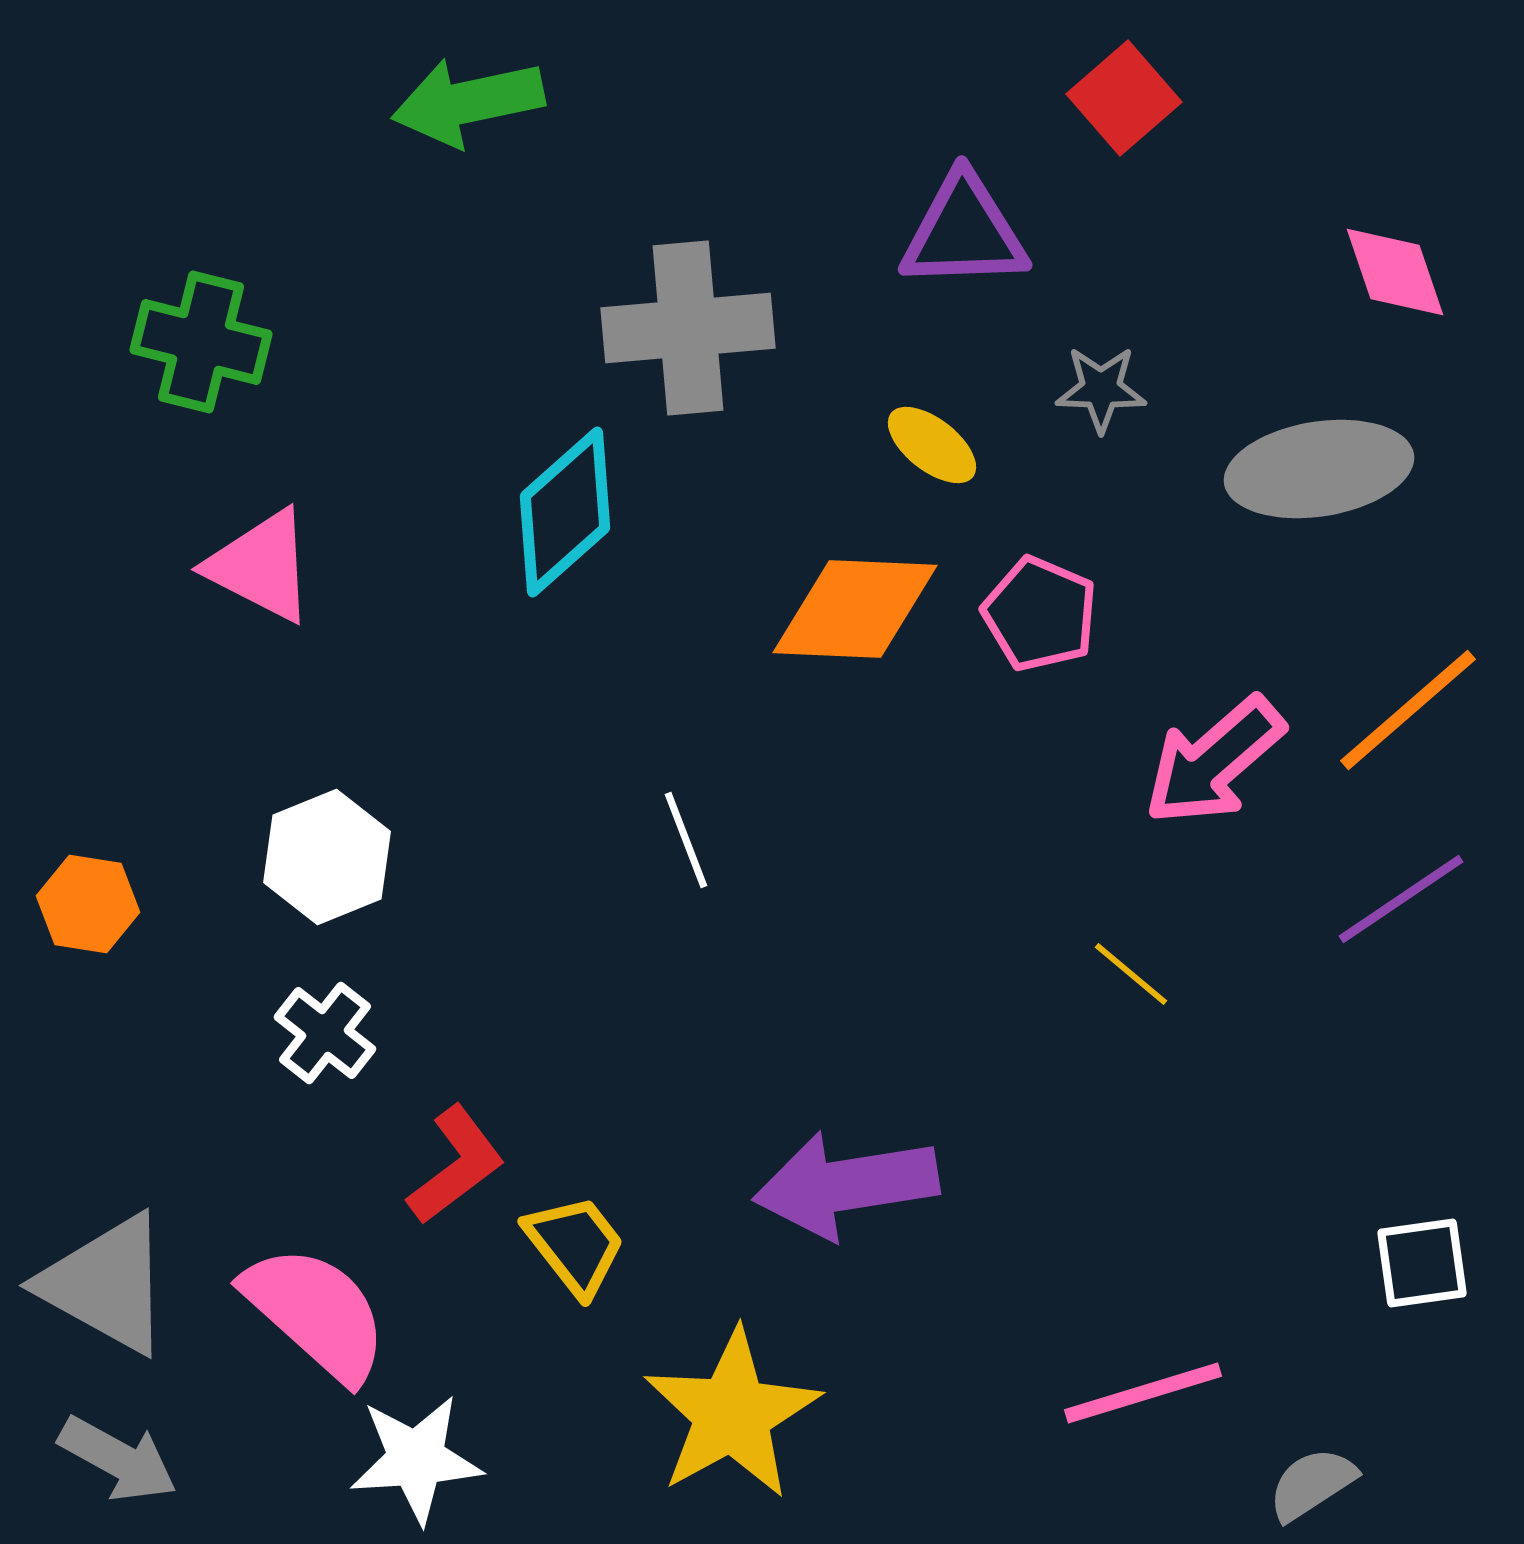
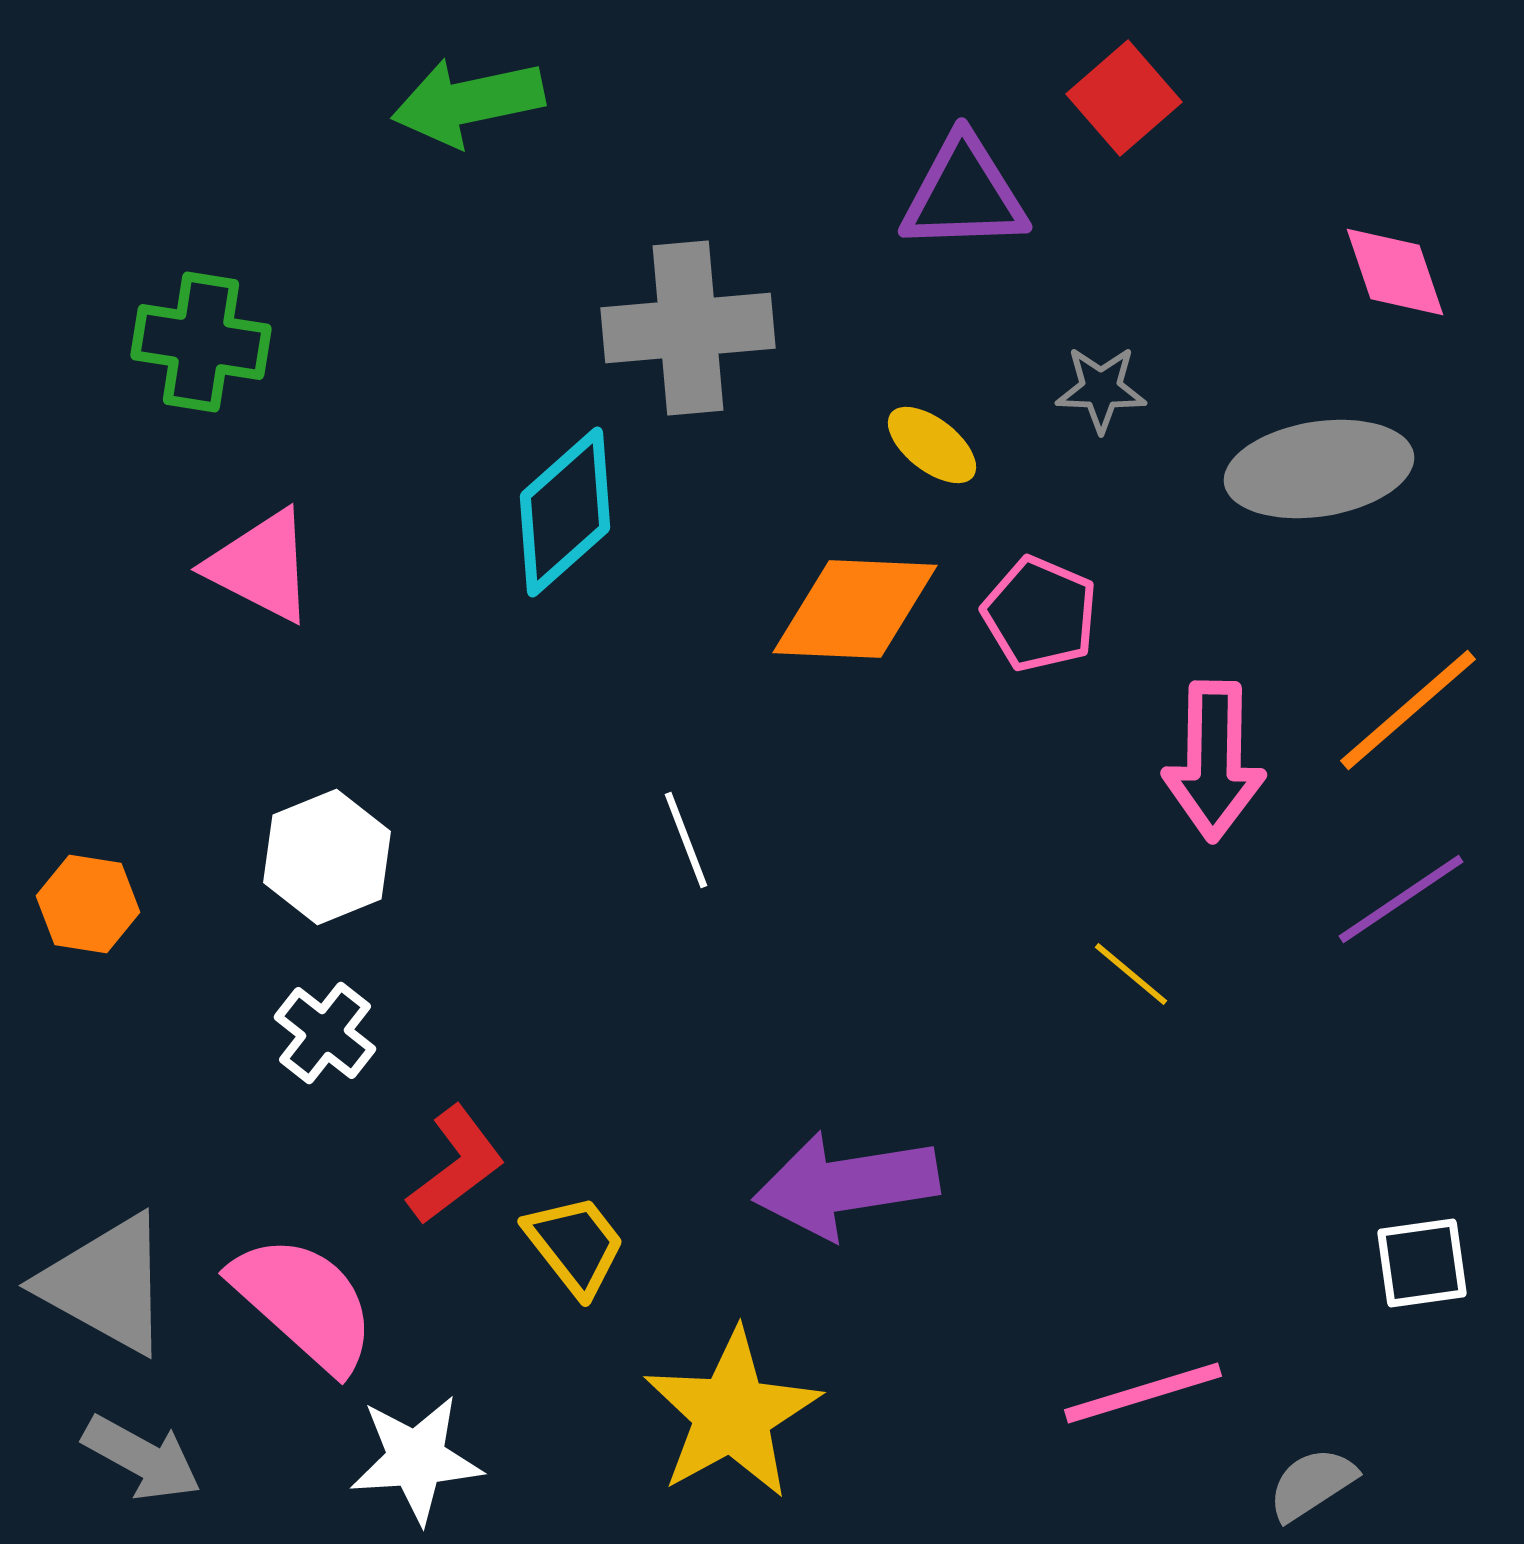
purple triangle: moved 38 px up
green cross: rotated 5 degrees counterclockwise
pink arrow: rotated 48 degrees counterclockwise
pink semicircle: moved 12 px left, 10 px up
gray arrow: moved 24 px right, 1 px up
